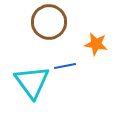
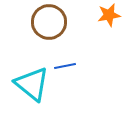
orange star: moved 13 px right, 29 px up; rotated 20 degrees counterclockwise
cyan triangle: moved 2 px down; rotated 15 degrees counterclockwise
